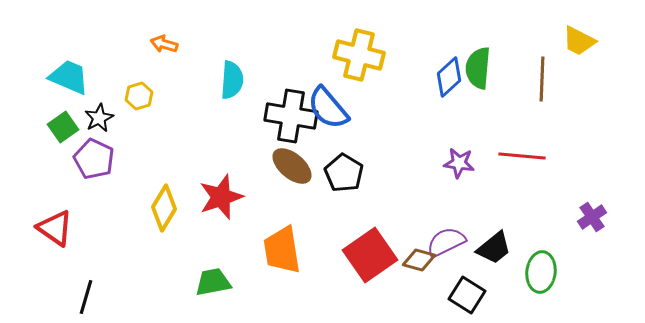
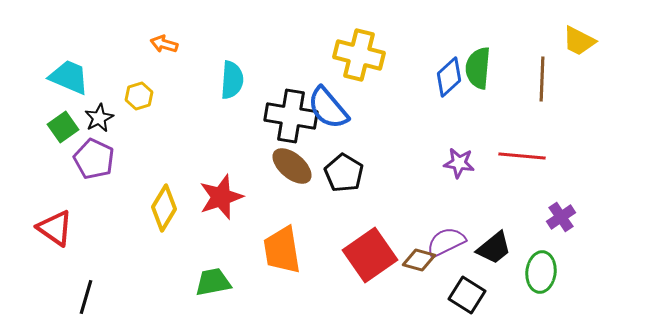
purple cross: moved 31 px left
